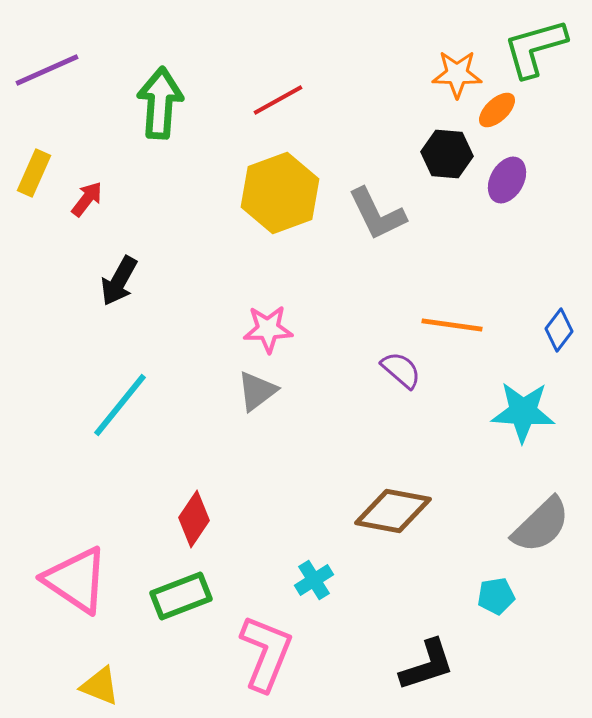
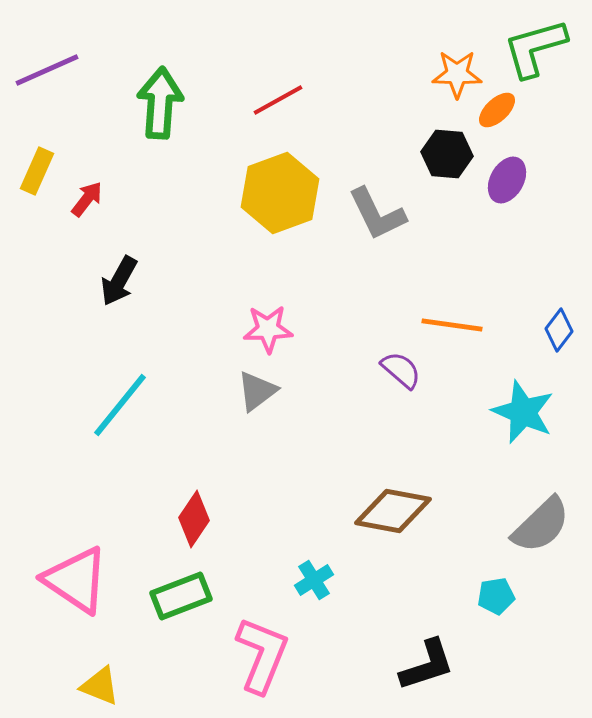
yellow rectangle: moved 3 px right, 2 px up
cyan star: rotated 20 degrees clockwise
pink L-shape: moved 4 px left, 2 px down
